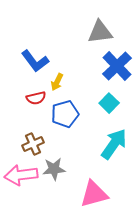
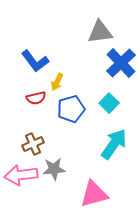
blue cross: moved 4 px right, 3 px up
blue pentagon: moved 6 px right, 5 px up
